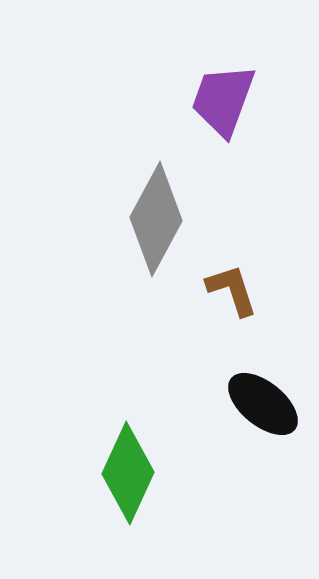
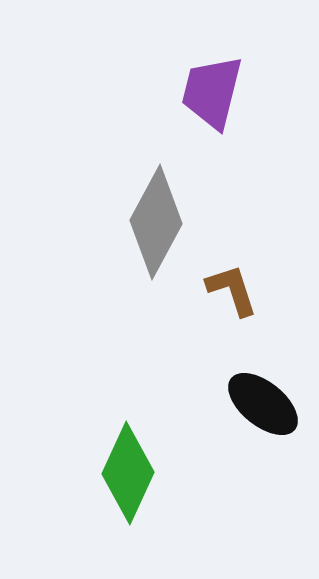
purple trapezoid: moved 11 px left, 8 px up; rotated 6 degrees counterclockwise
gray diamond: moved 3 px down
